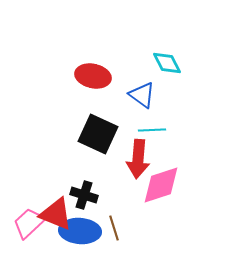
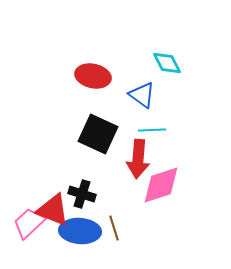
black cross: moved 2 px left, 1 px up
red triangle: moved 3 px left, 4 px up
